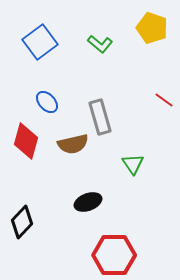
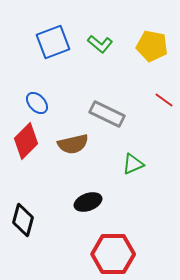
yellow pentagon: moved 18 px down; rotated 8 degrees counterclockwise
blue square: moved 13 px right; rotated 16 degrees clockwise
blue ellipse: moved 10 px left, 1 px down
gray rectangle: moved 7 px right, 3 px up; rotated 48 degrees counterclockwise
red diamond: rotated 30 degrees clockwise
green triangle: rotated 40 degrees clockwise
black diamond: moved 1 px right, 2 px up; rotated 28 degrees counterclockwise
red hexagon: moved 1 px left, 1 px up
